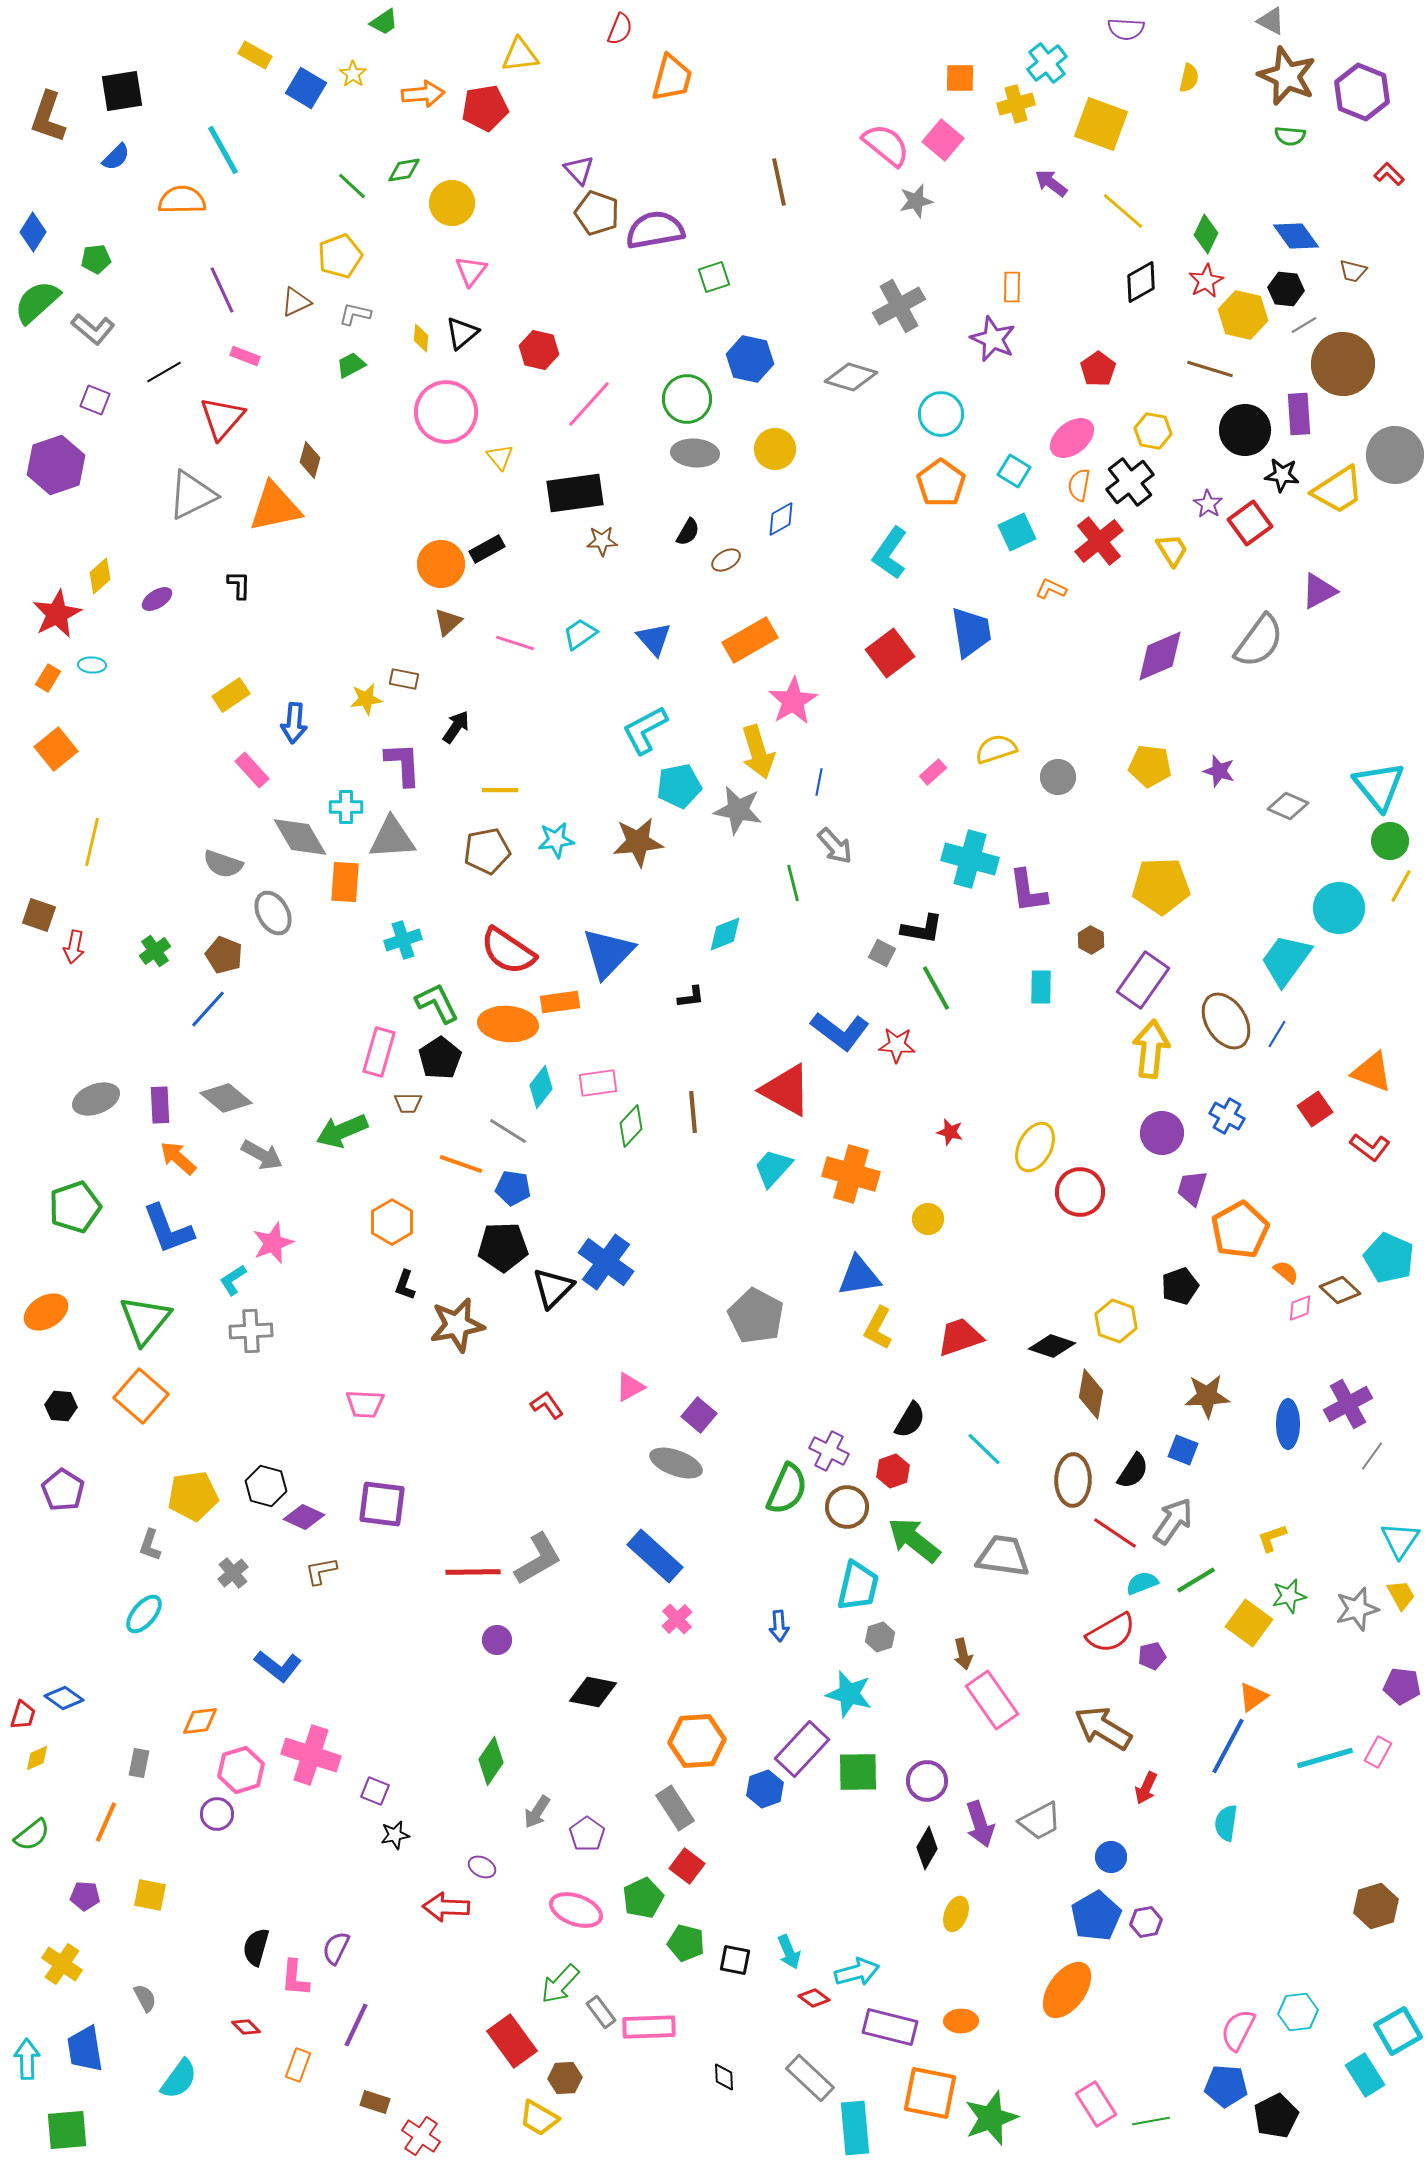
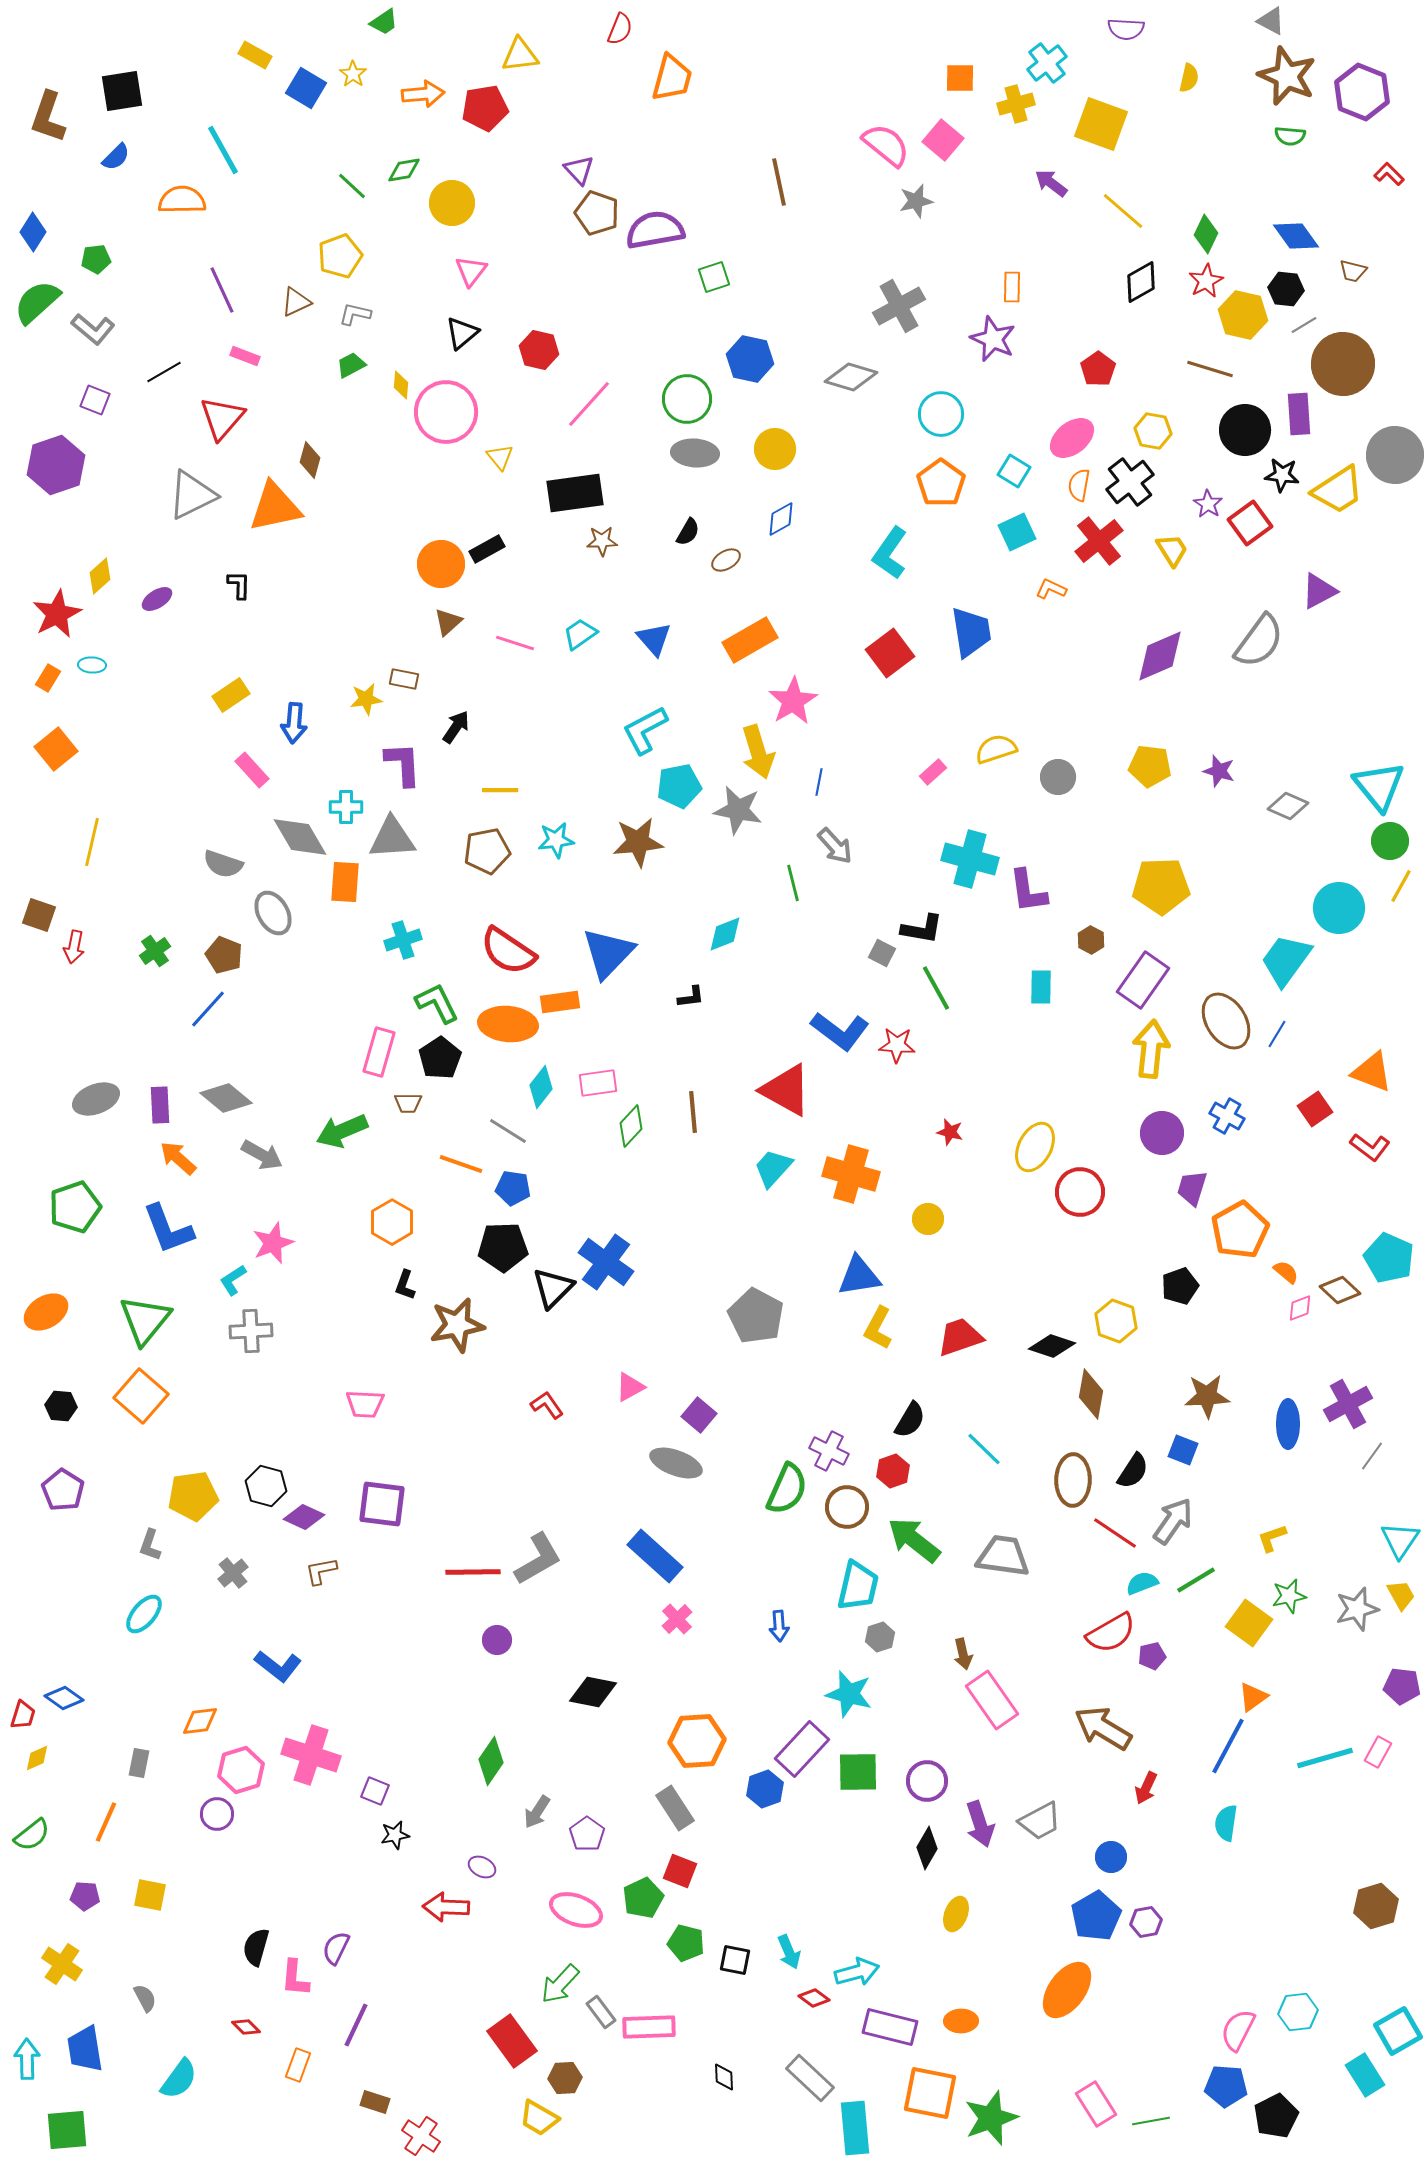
yellow diamond at (421, 338): moved 20 px left, 47 px down
red square at (687, 1866): moved 7 px left, 5 px down; rotated 16 degrees counterclockwise
